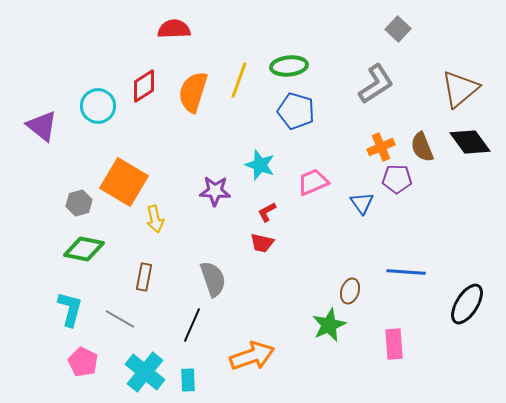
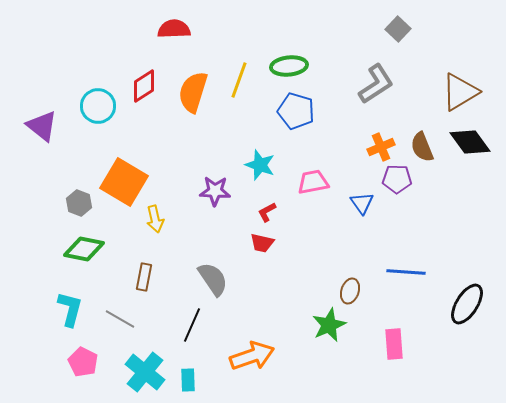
brown triangle: moved 3 px down; rotated 9 degrees clockwise
pink trapezoid: rotated 12 degrees clockwise
gray hexagon: rotated 25 degrees counterclockwise
gray semicircle: rotated 15 degrees counterclockwise
